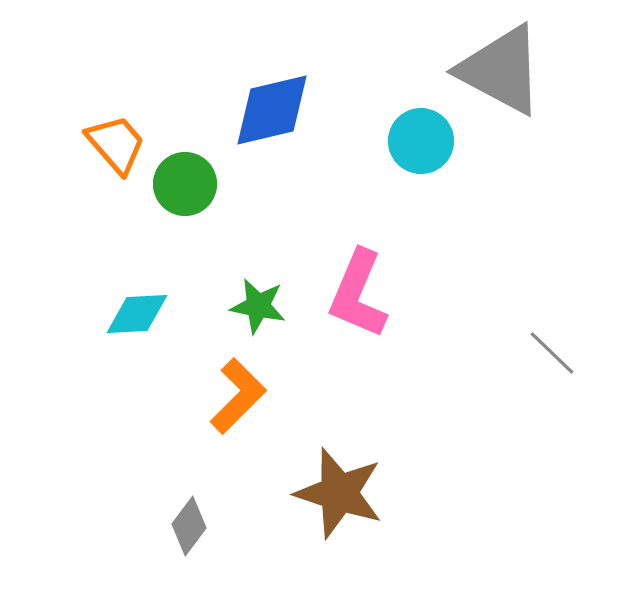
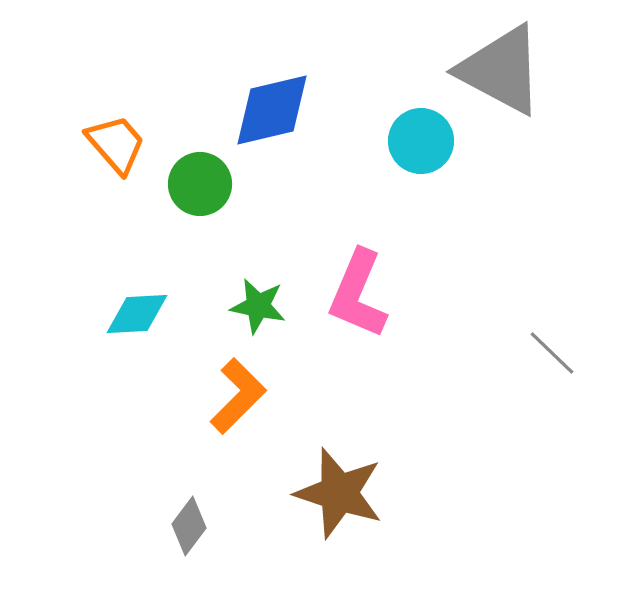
green circle: moved 15 px right
